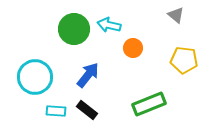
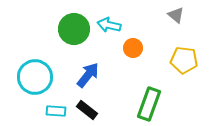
green rectangle: rotated 48 degrees counterclockwise
